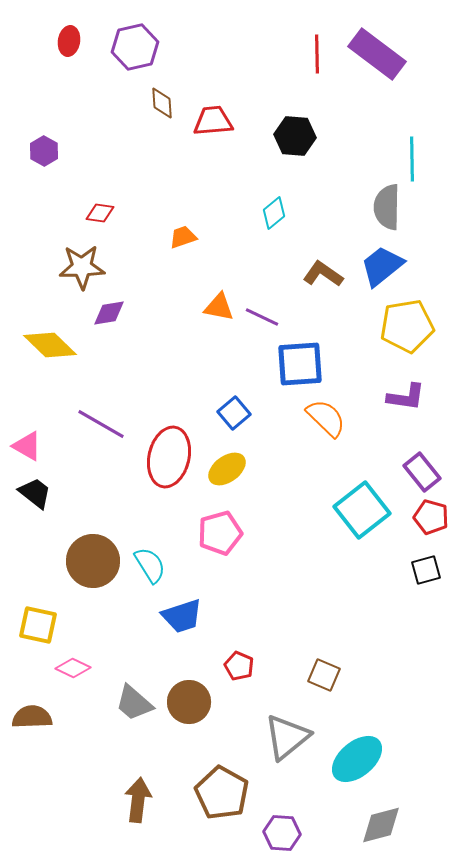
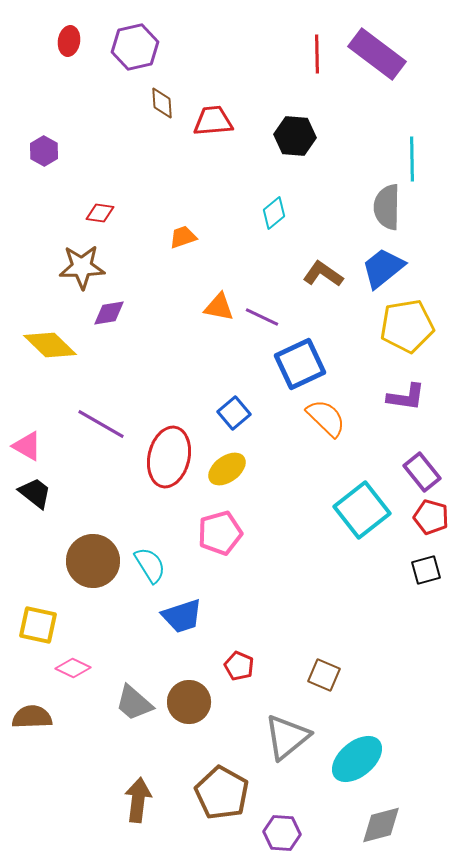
blue trapezoid at (382, 266): moved 1 px right, 2 px down
blue square at (300, 364): rotated 21 degrees counterclockwise
